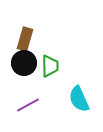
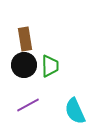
brown rectangle: rotated 25 degrees counterclockwise
black circle: moved 2 px down
cyan semicircle: moved 4 px left, 12 px down
